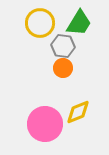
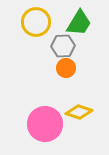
yellow circle: moved 4 px left, 1 px up
gray hexagon: rotated 10 degrees counterclockwise
orange circle: moved 3 px right
yellow diamond: moved 1 px right; rotated 40 degrees clockwise
